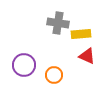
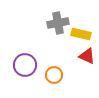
gray cross: rotated 20 degrees counterclockwise
yellow rectangle: rotated 18 degrees clockwise
purple circle: moved 1 px right
